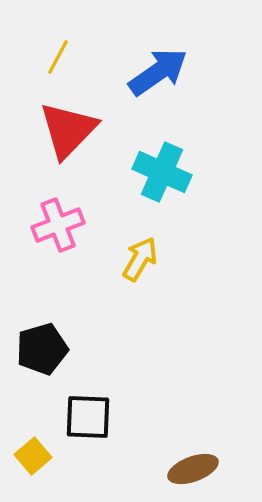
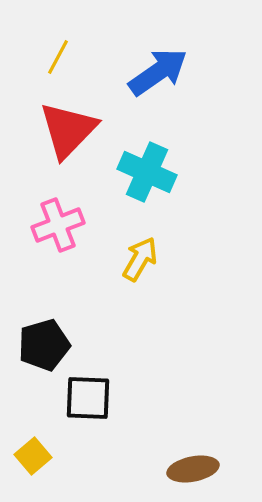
cyan cross: moved 15 px left
black pentagon: moved 2 px right, 4 px up
black square: moved 19 px up
brown ellipse: rotated 9 degrees clockwise
